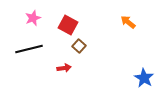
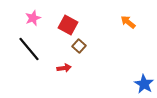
black line: rotated 64 degrees clockwise
blue star: moved 6 px down
